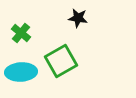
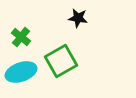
green cross: moved 4 px down
cyan ellipse: rotated 16 degrees counterclockwise
